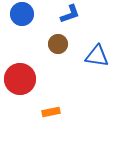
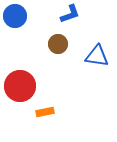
blue circle: moved 7 px left, 2 px down
red circle: moved 7 px down
orange rectangle: moved 6 px left
